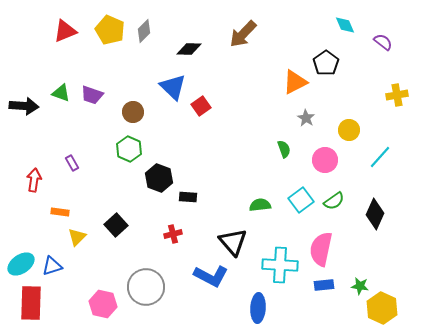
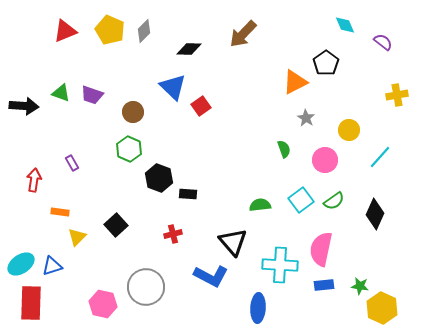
black rectangle at (188, 197): moved 3 px up
